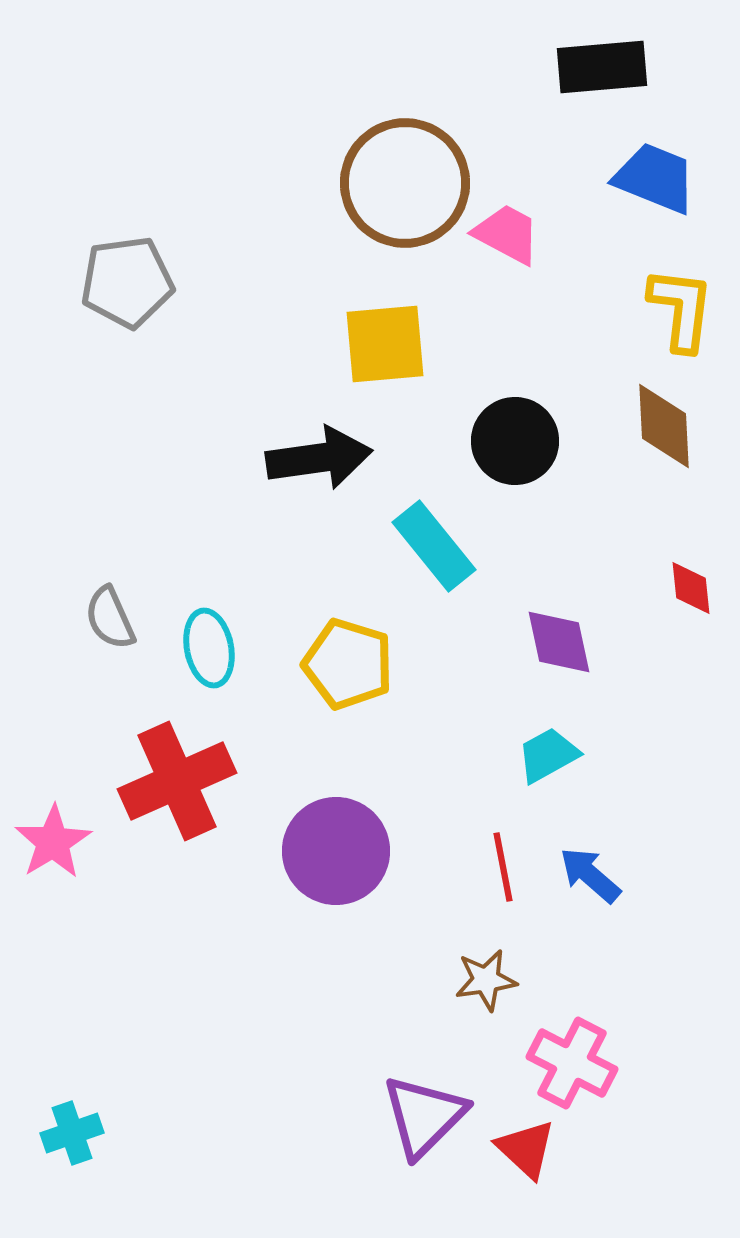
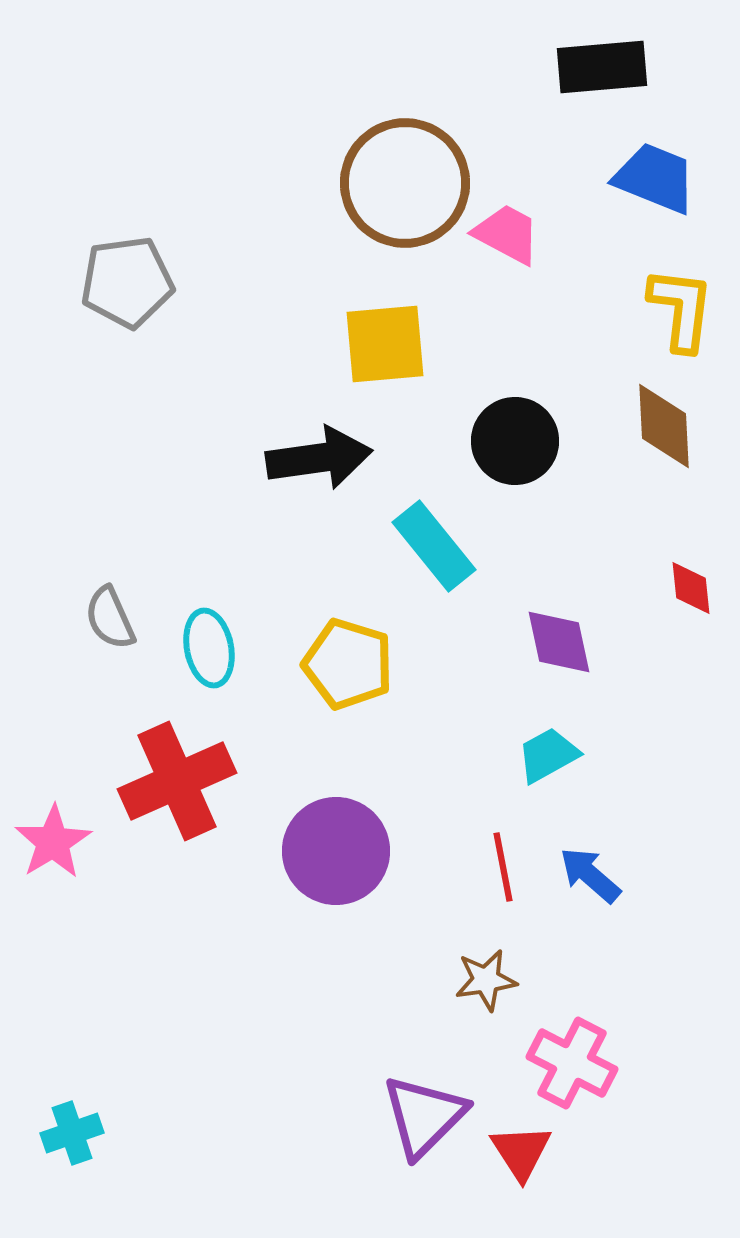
red triangle: moved 5 px left, 3 px down; rotated 14 degrees clockwise
